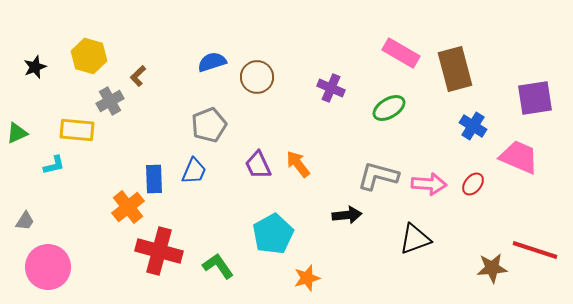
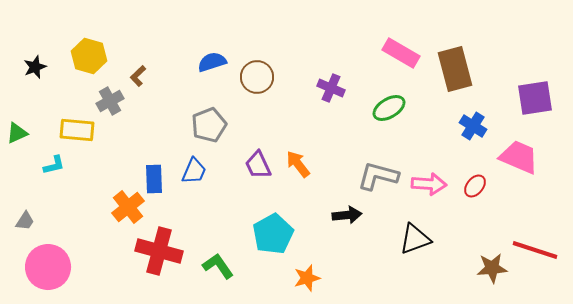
red ellipse: moved 2 px right, 2 px down
